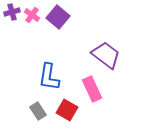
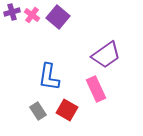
purple trapezoid: rotated 108 degrees clockwise
pink rectangle: moved 4 px right
